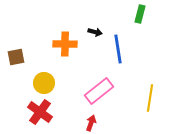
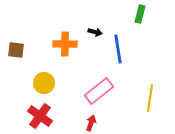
brown square: moved 7 px up; rotated 18 degrees clockwise
red cross: moved 4 px down
